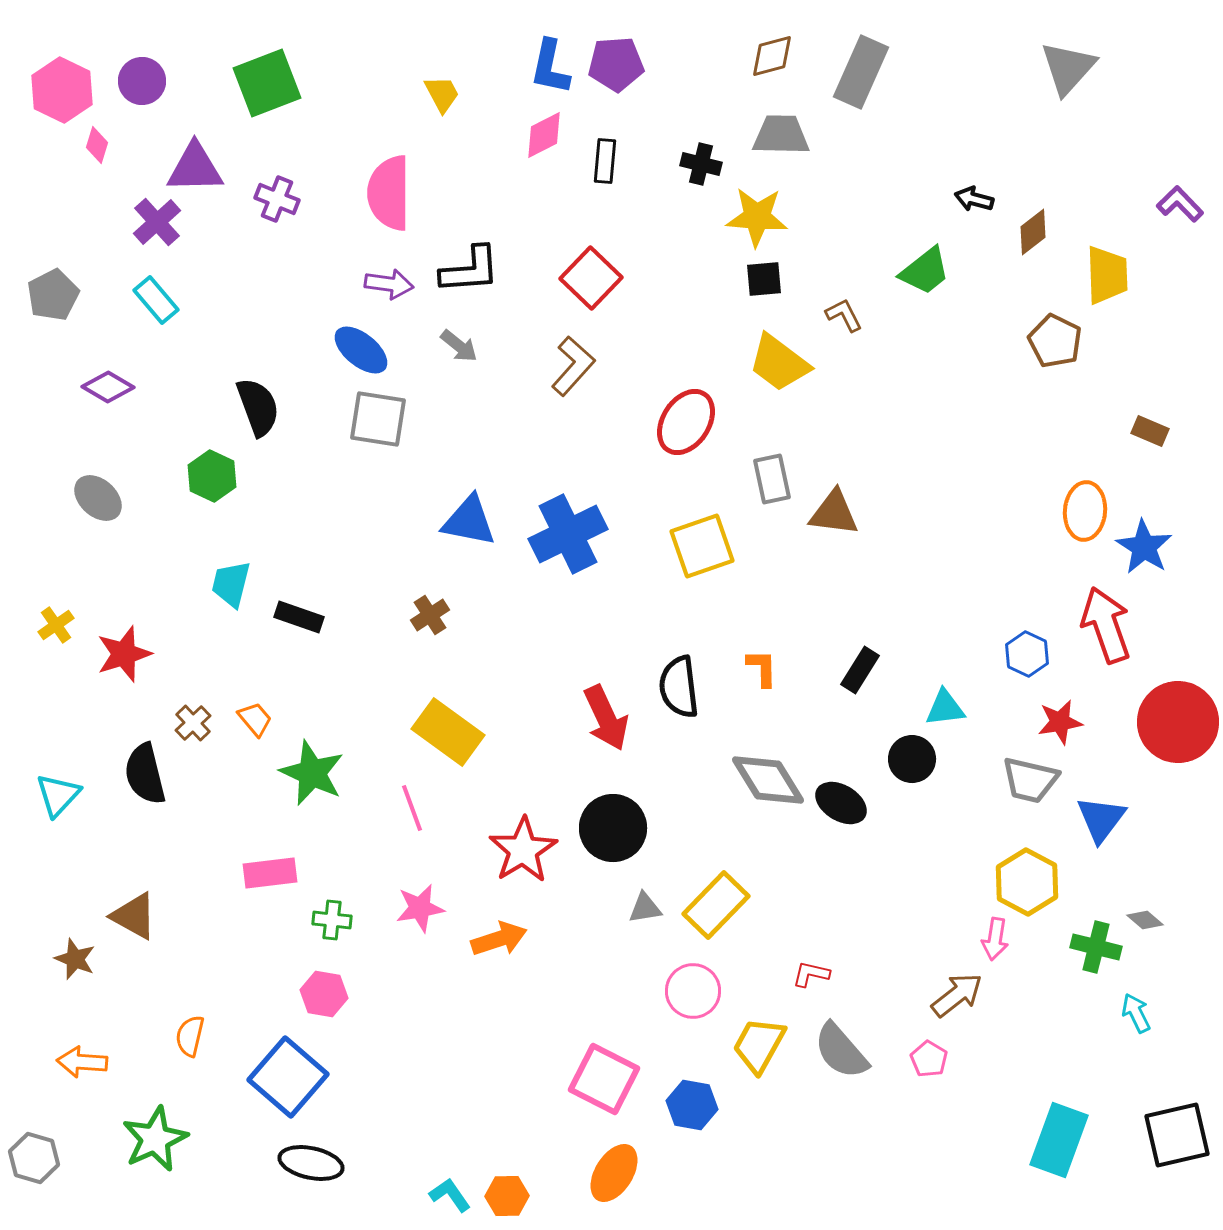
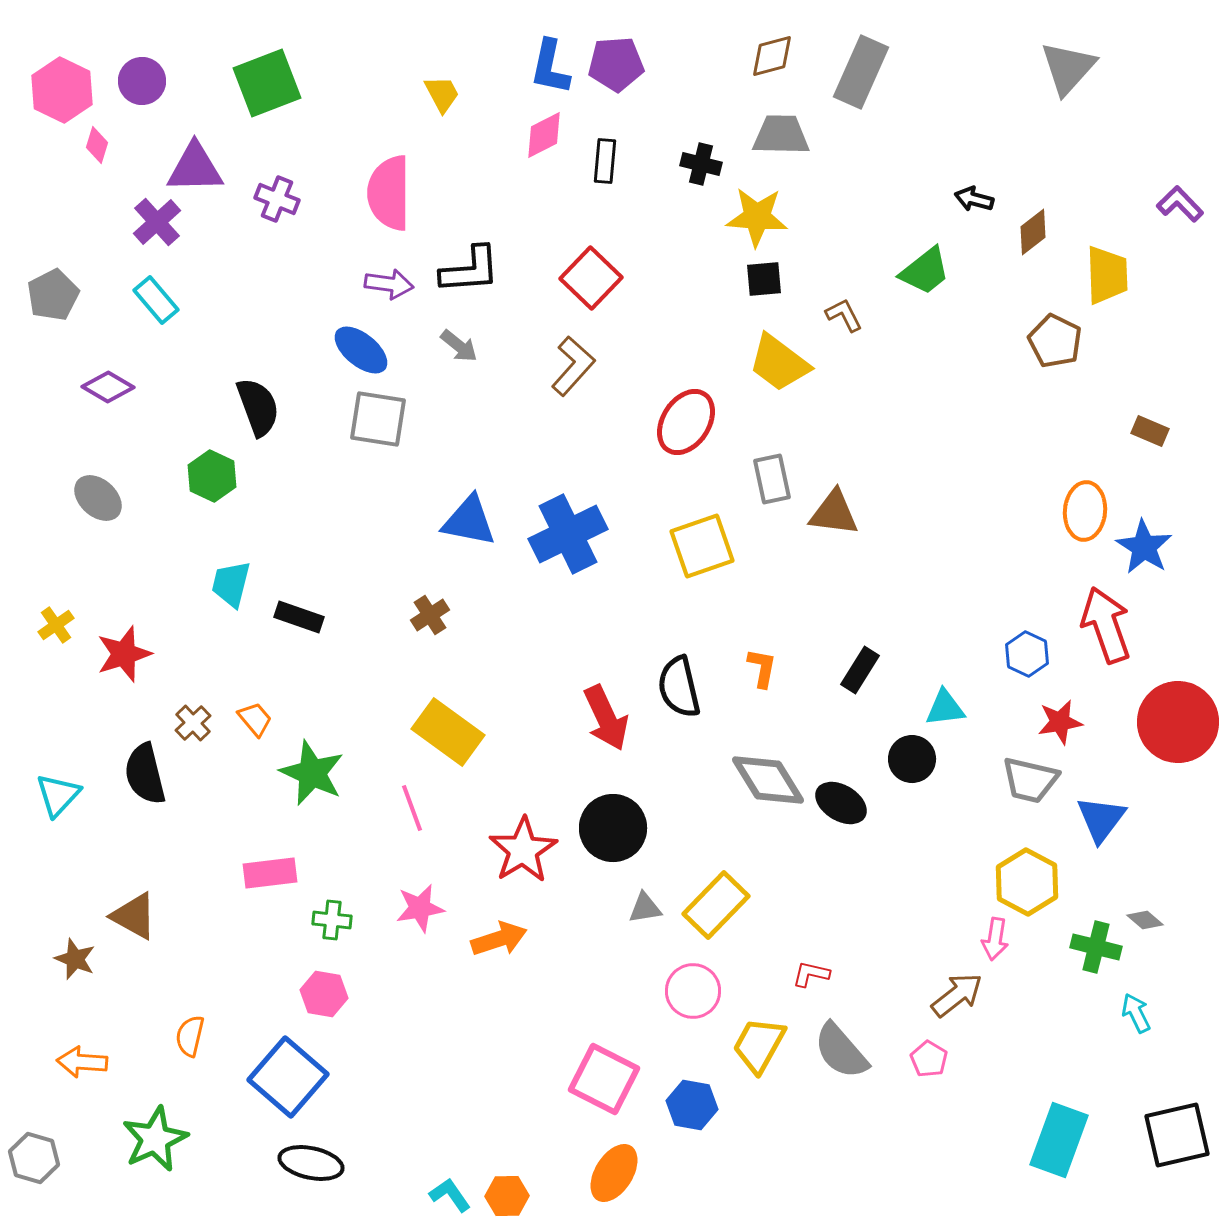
orange L-shape at (762, 668): rotated 12 degrees clockwise
black semicircle at (679, 687): rotated 6 degrees counterclockwise
